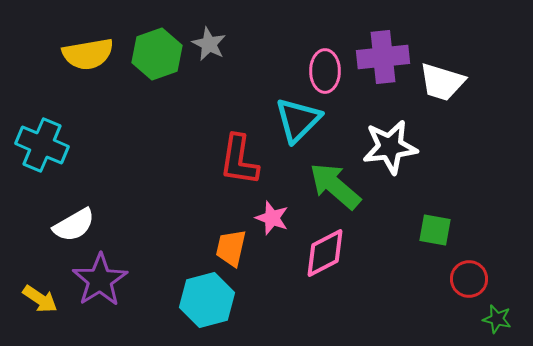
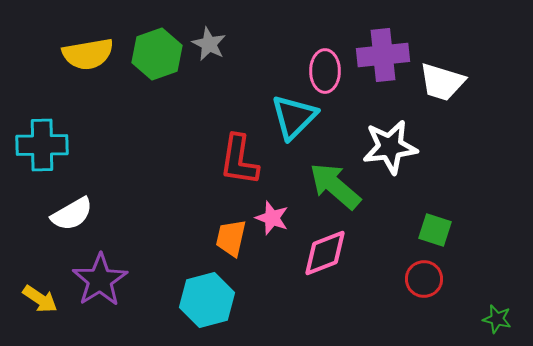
purple cross: moved 2 px up
cyan triangle: moved 4 px left, 3 px up
cyan cross: rotated 24 degrees counterclockwise
white semicircle: moved 2 px left, 11 px up
green square: rotated 8 degrees clockwise
orange trapezoid: moved 10 px up
pink diamond: rotated 6 degrees clockwise
red circle: moved 45 px left
